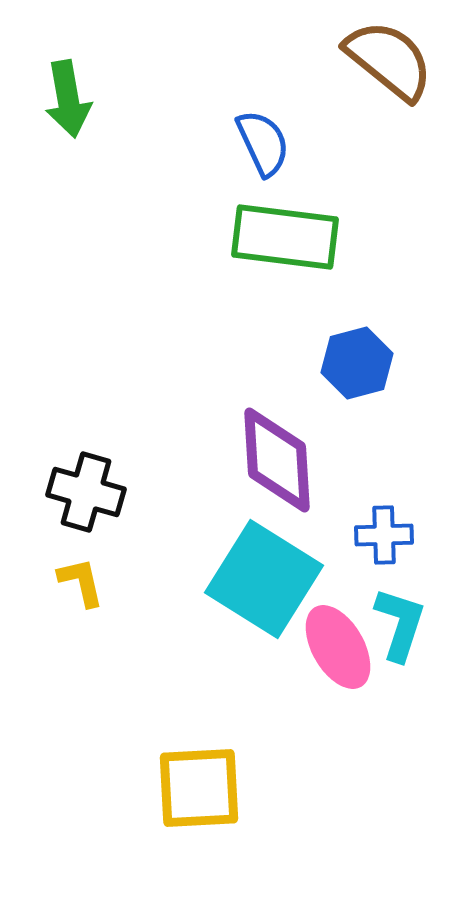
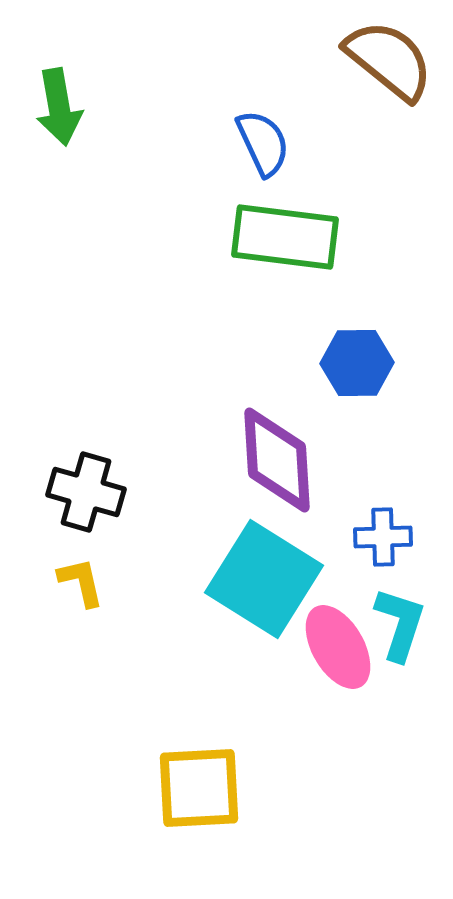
green arrow: moved 9 px left, 8 px down
blue hexagon: rotated 14 degrees clockwise
blue cross: moved 1 px left, 2 px down
